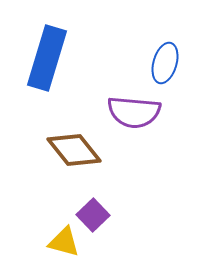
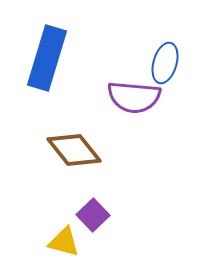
purple semicircle: moved 15 px up
